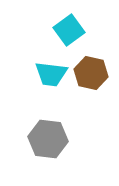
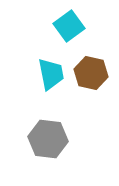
cyan square: moved 4 px up
cyan trapezoid: rotated 108 degrees counterclockwise
